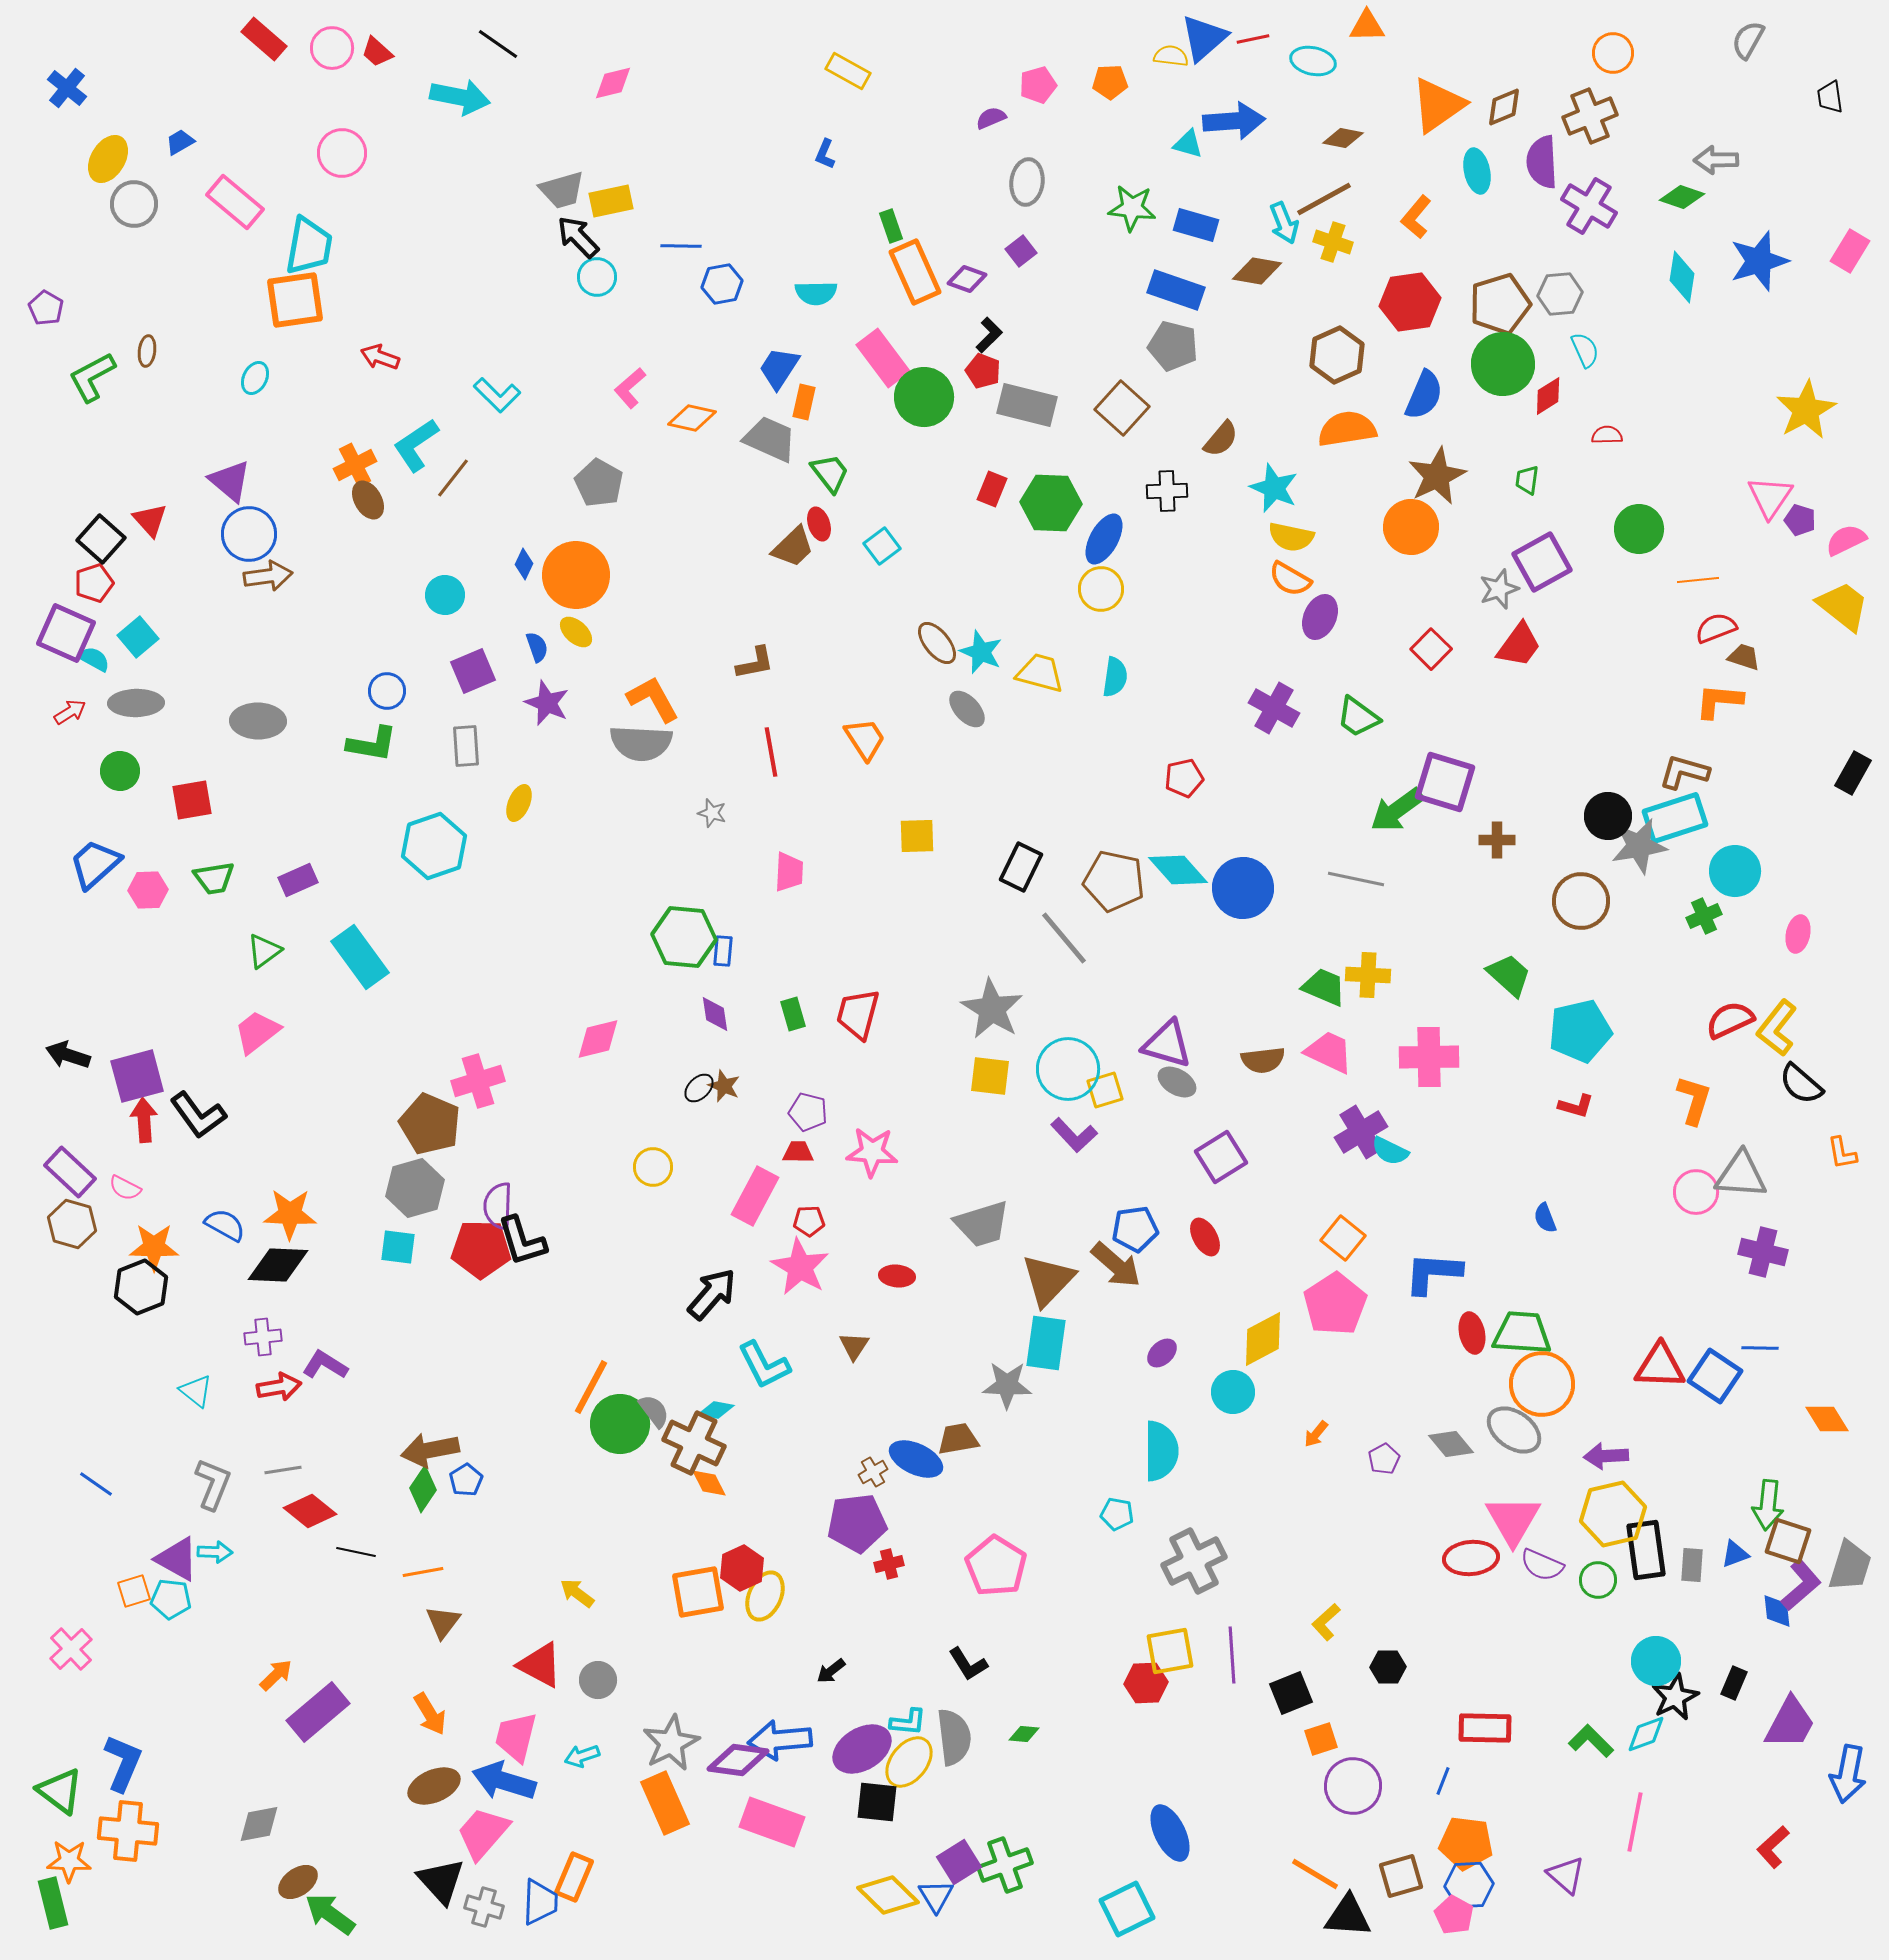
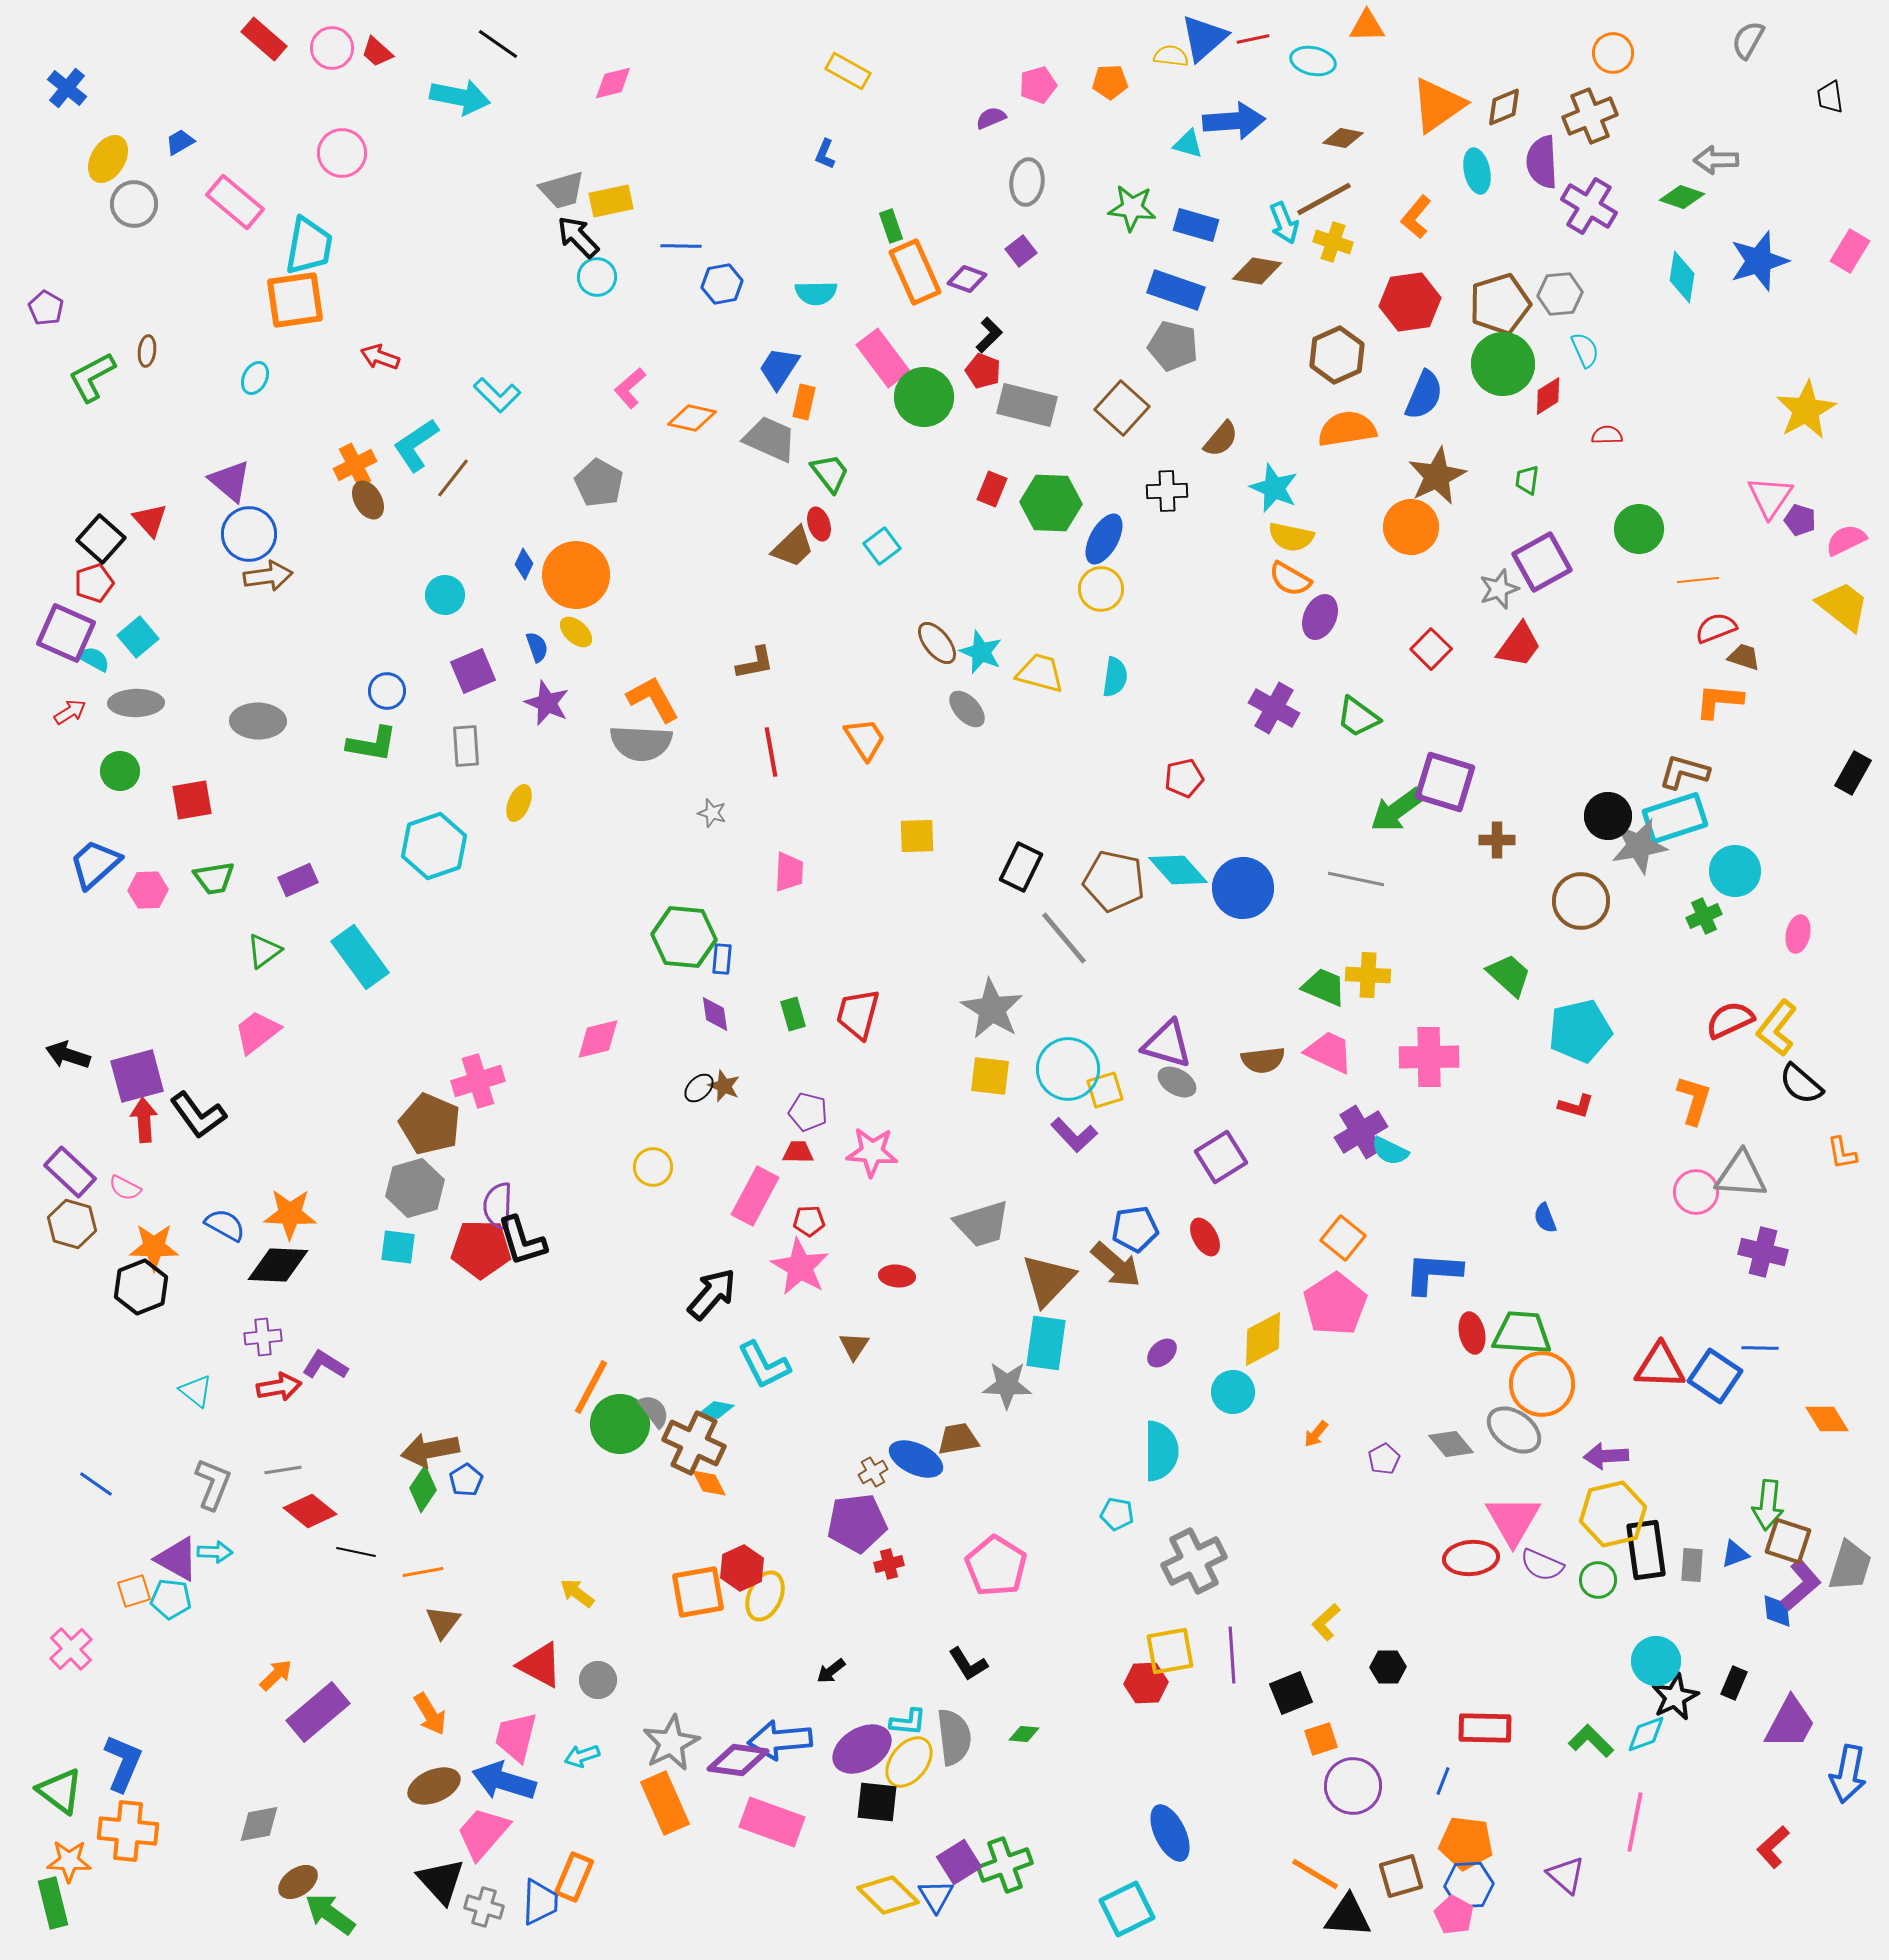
blue rectangle at (723, 951): moved 1 px left, 8 px down
